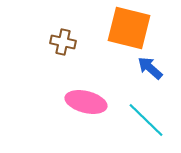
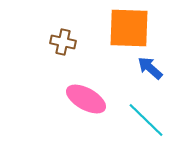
orange square: rotated 12 degrees counterclockwise
pink ellipse: moved 3 px up; rotated 15 degrees clockwise
